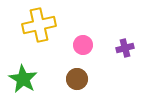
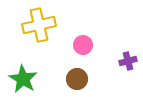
purple cross: moved 3 px right, 13 px down
